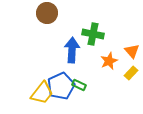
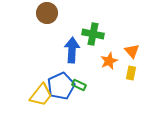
yellow rectangle: rotated 32 degrees counterclockwise
yellow trapezoid: moved 1 px left, 2 px down
